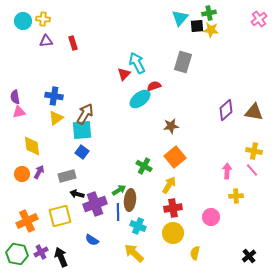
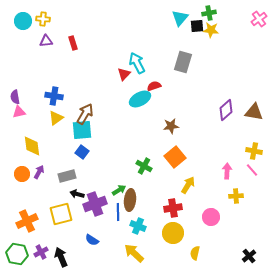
cyan ellipse at (140, 99): rotated 10 degrees clockwise
yellow arrow at (169, 185): moved 19 px right
yellow square at (60, 216): moved 1 px right, 2 px up
